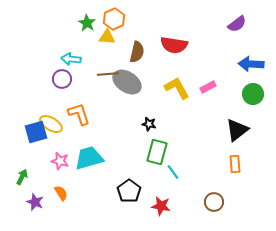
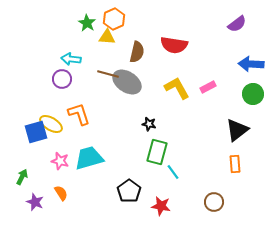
brown line: rotated 20 degrees clockwise
